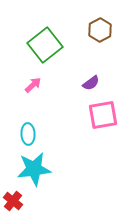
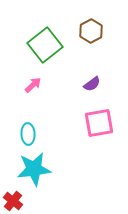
brown hexagon: moved 9 px left, 1 px down
purple semicircle: moved 1 px right, 1 px down
pink square: moved 4 px left, 8 px down
